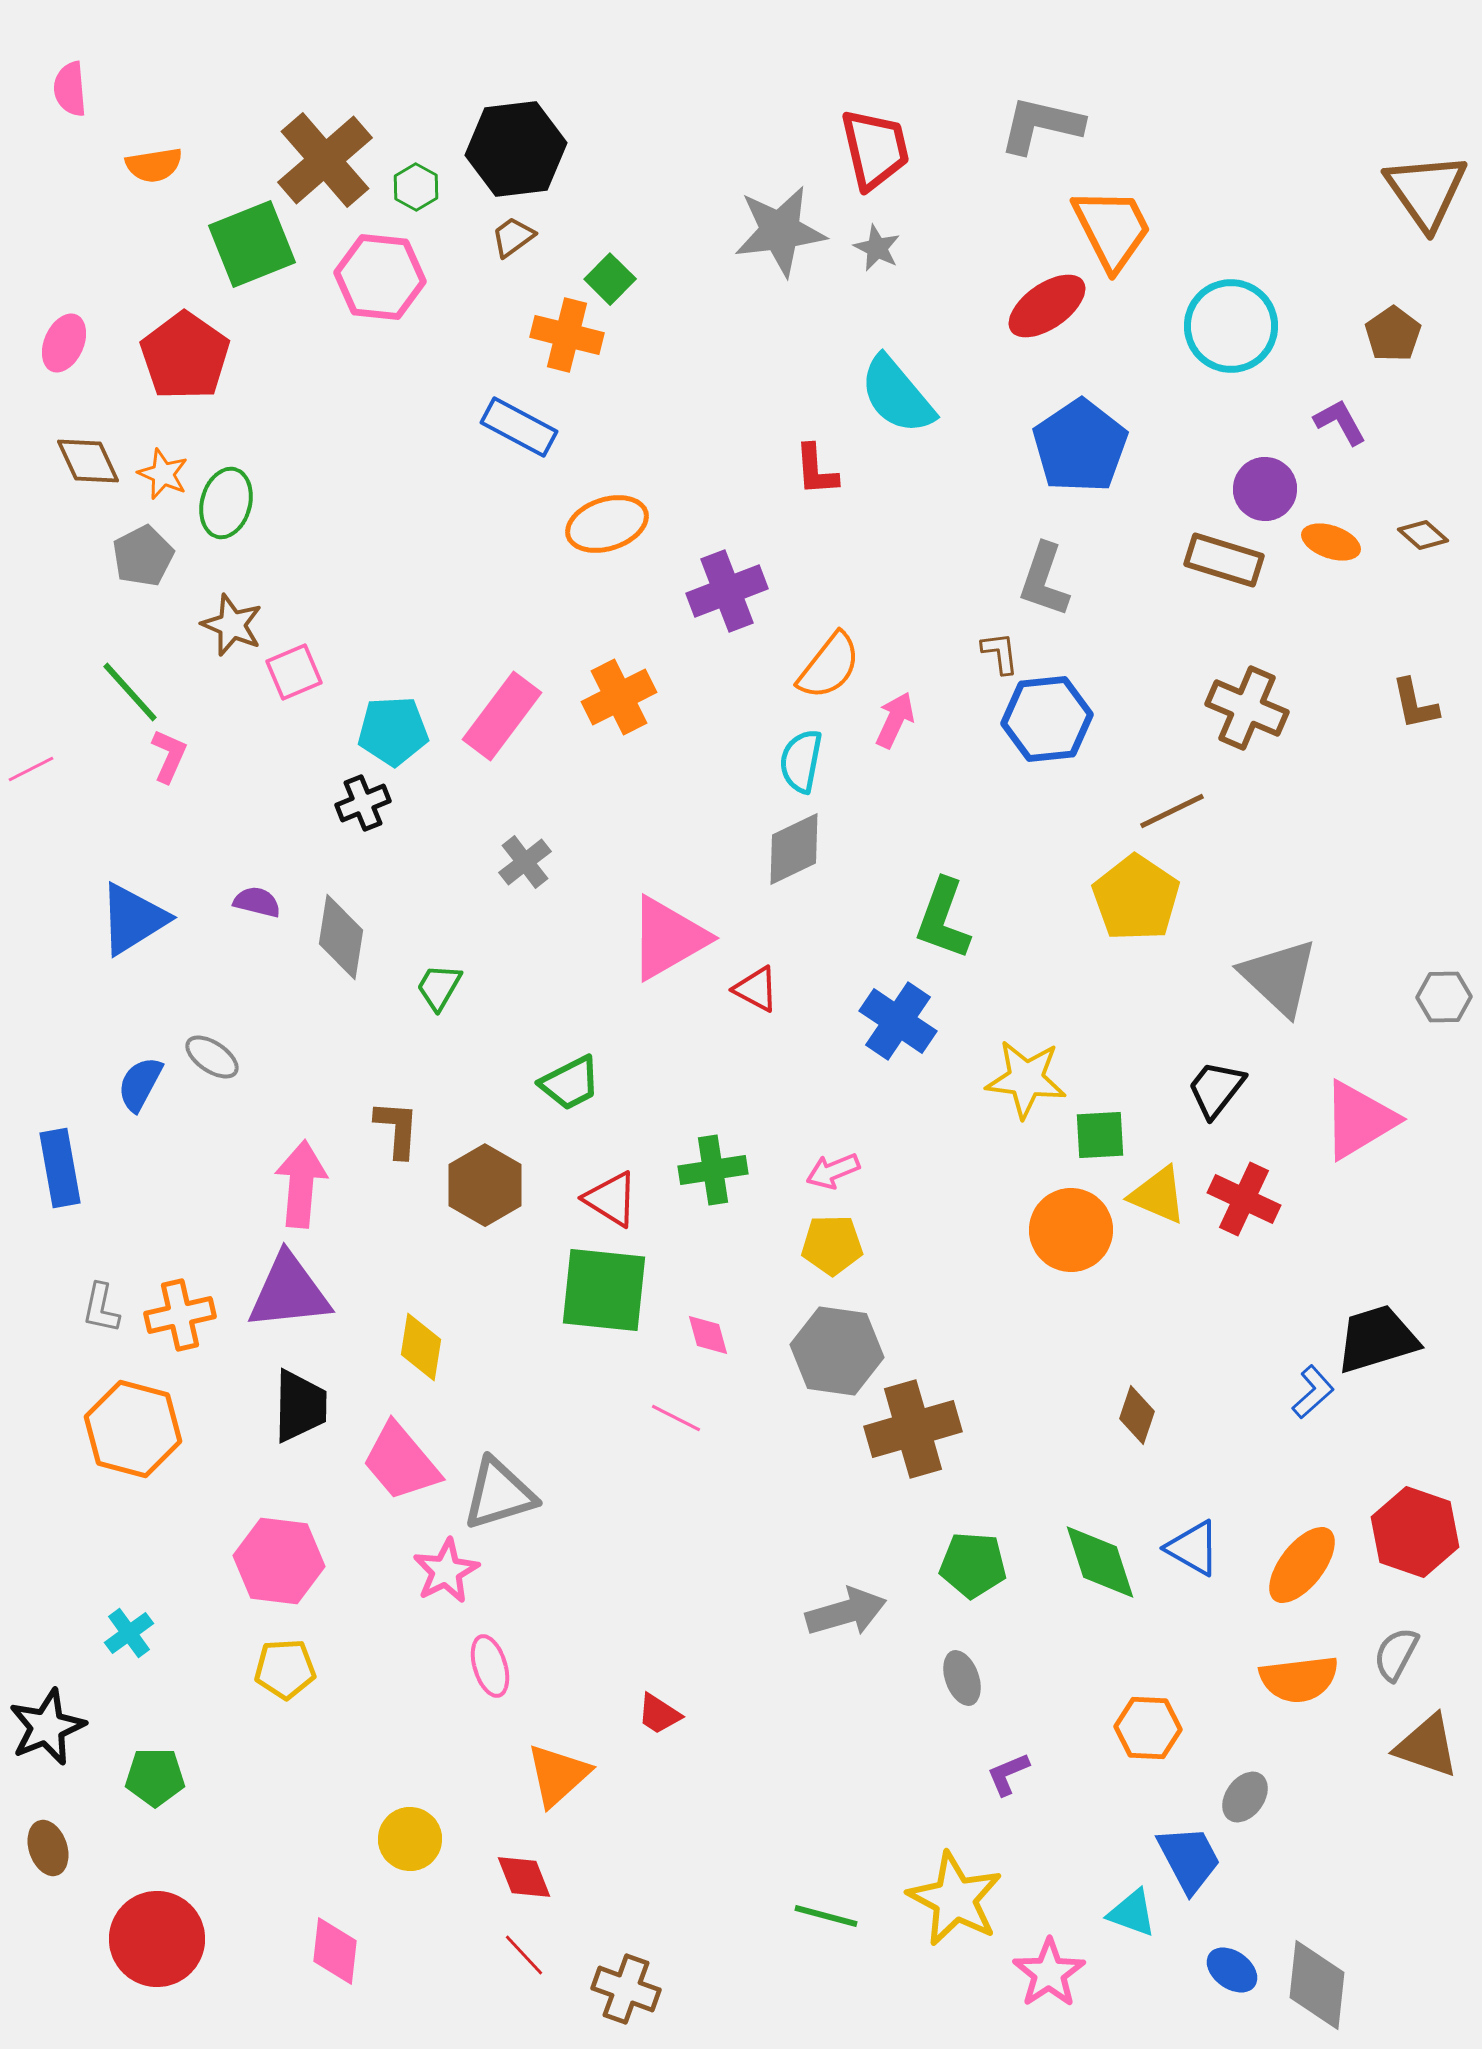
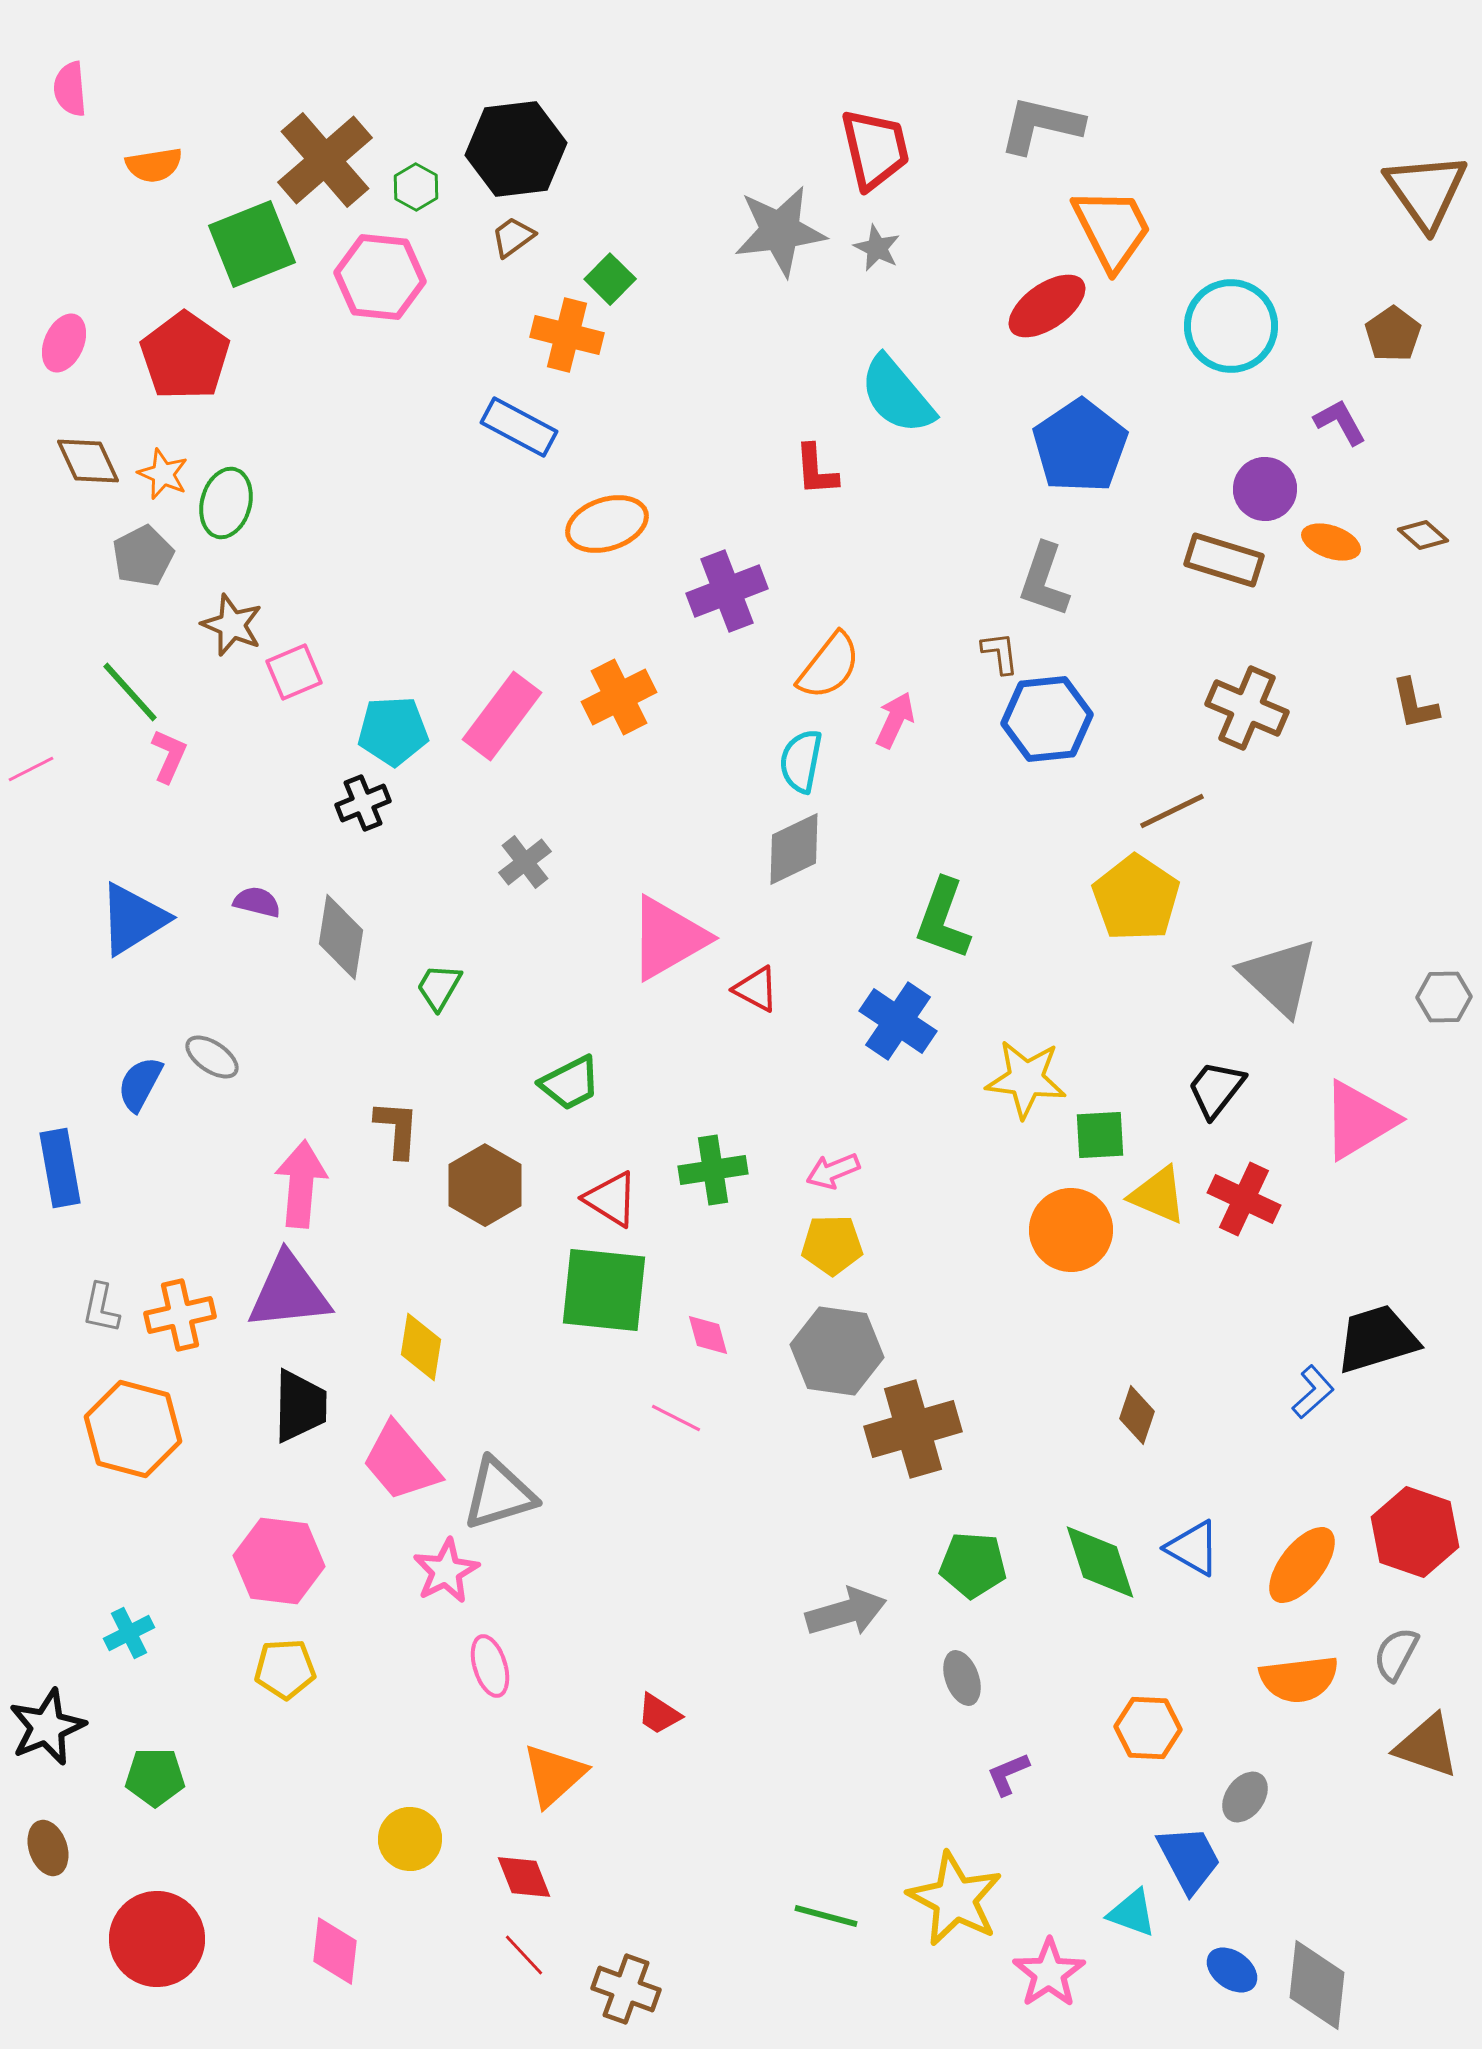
cyan cross at (129, 1633): rotated 9 degrees clockwise
orange triangle at (558, 1775): moved 4 px left
